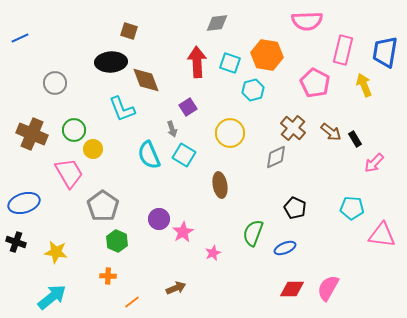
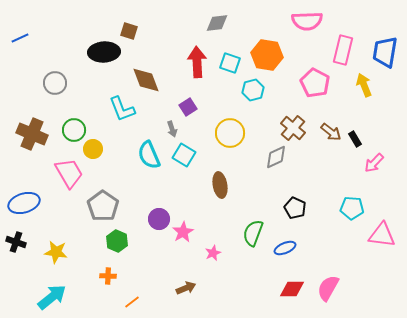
black ellipse at (111, 62): moved 7 px left, 10 px up
brown arrow at (176, 288): moved 10 px right
